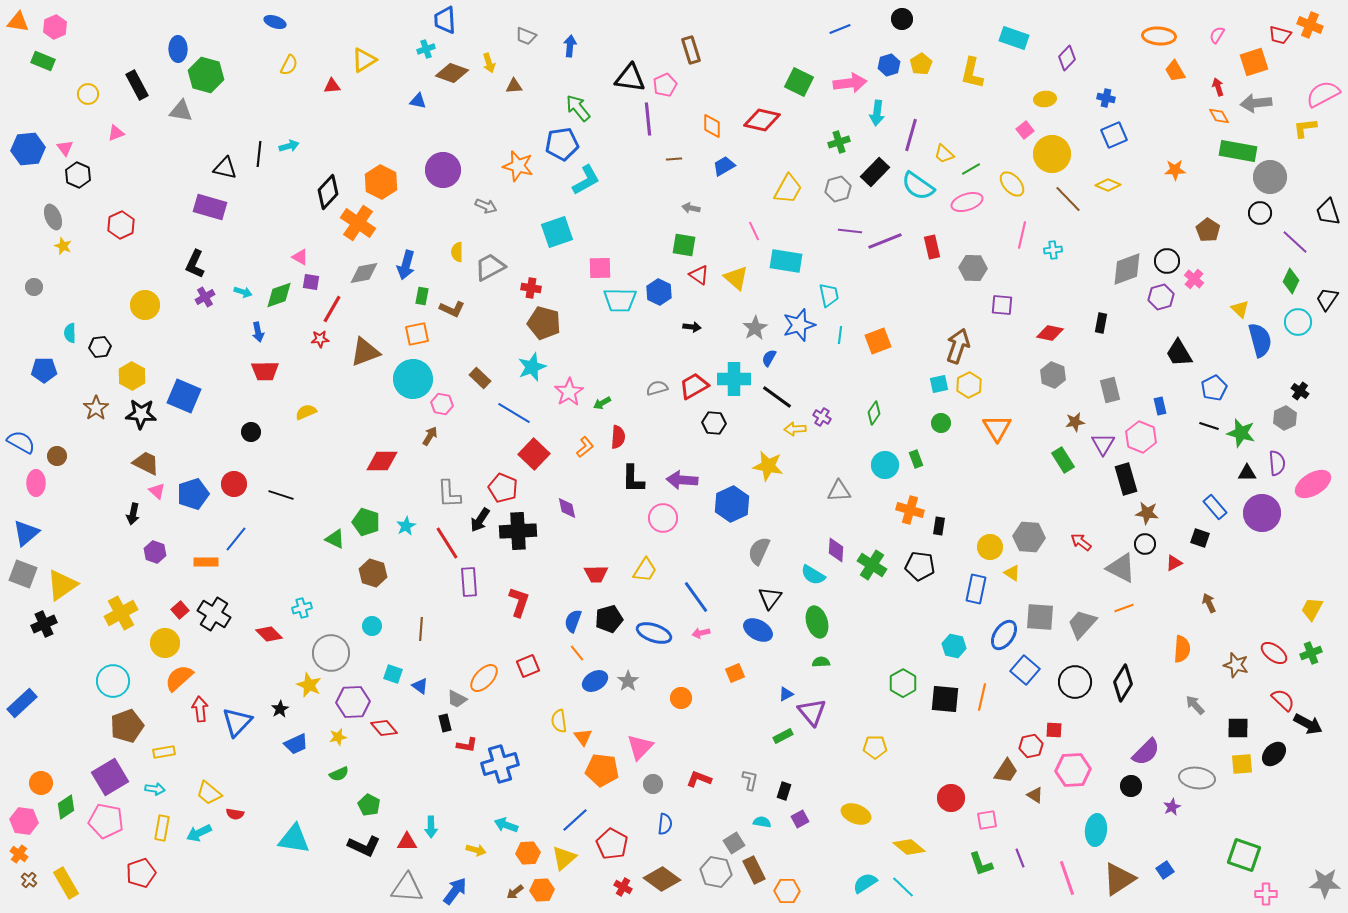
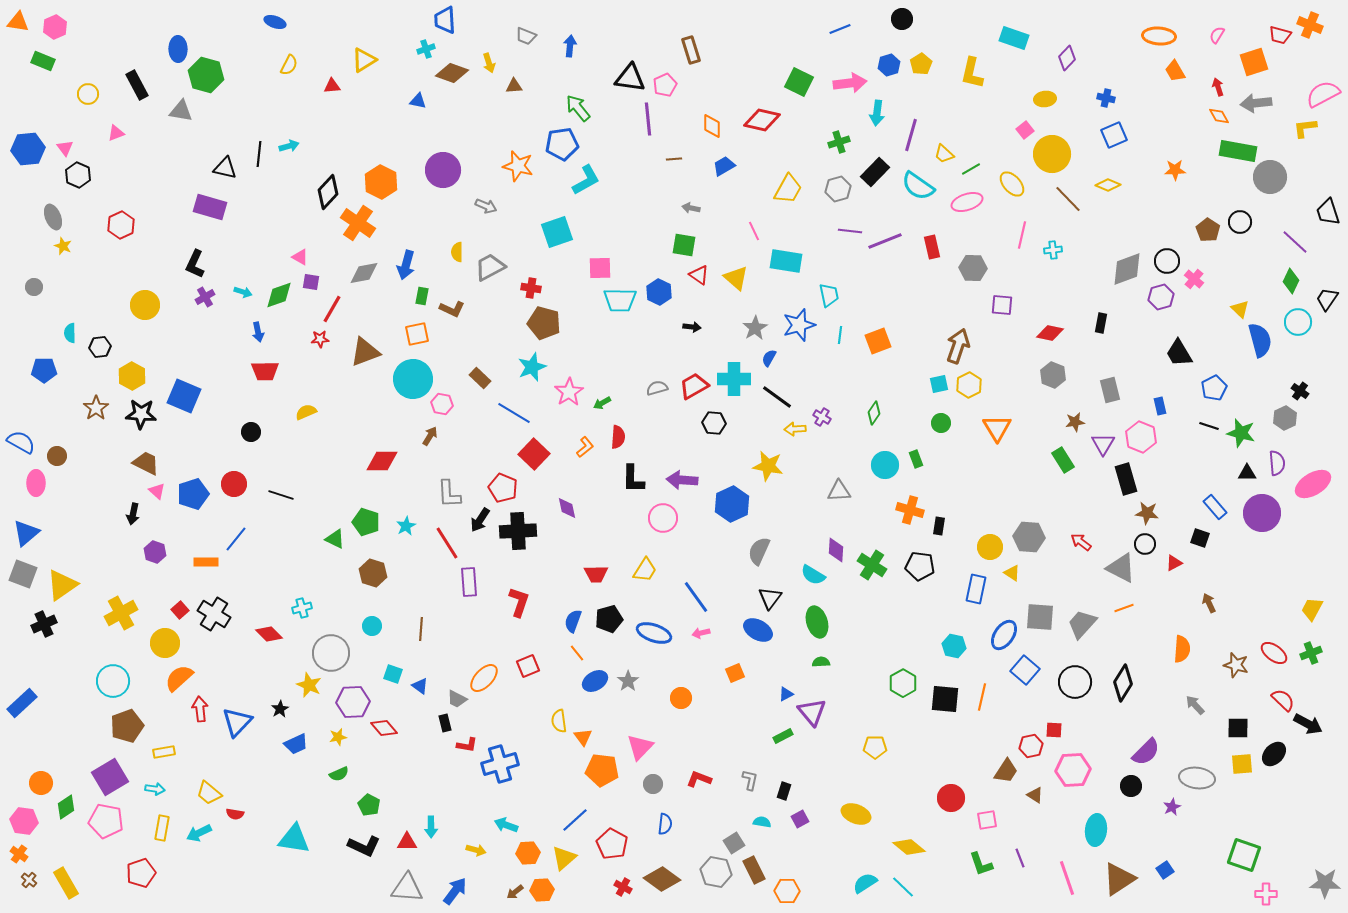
black circle at (1260, 213): moved 20 px left, 9 px down
